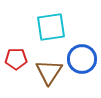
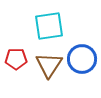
cyan square: moved 2 px left, 1 px up
brown triangle: moved 7 px up
